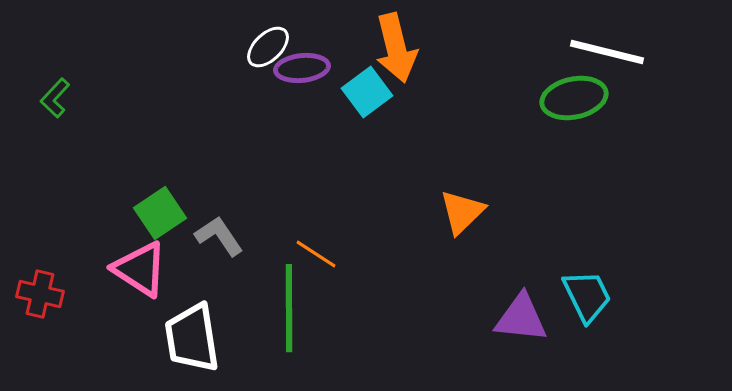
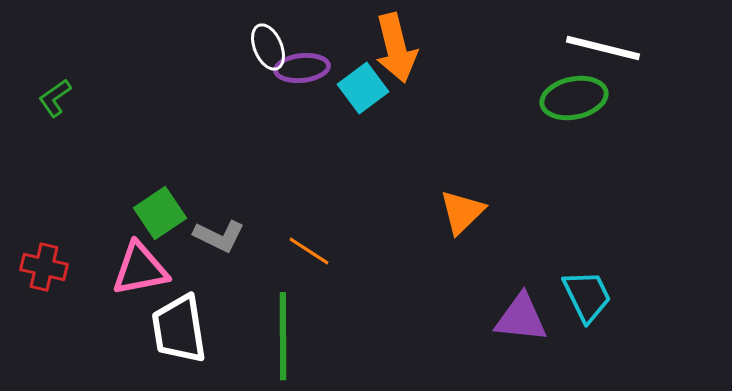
white ellipse: rotated 69 degrees counterclockwise
white line: moved 4 px left, 4 px up
cyan square: moved 4 px left, 4 px up
green L-shape: rotated 12 degrees clockwise
gray L-shape: rotated 150 degrees clockwise
orange line: moved 7 px left, 3 px up
pink triangle: rotated 44 degrees counterclockwise
red cross: moved 4 px right, 27 px up
green line: moved 6 px left, 28 px down
white trapezoid: moved 13 px left, 9 px up
